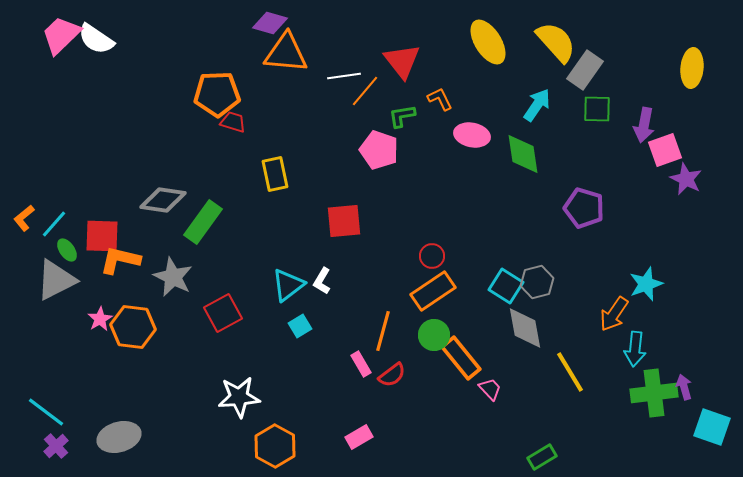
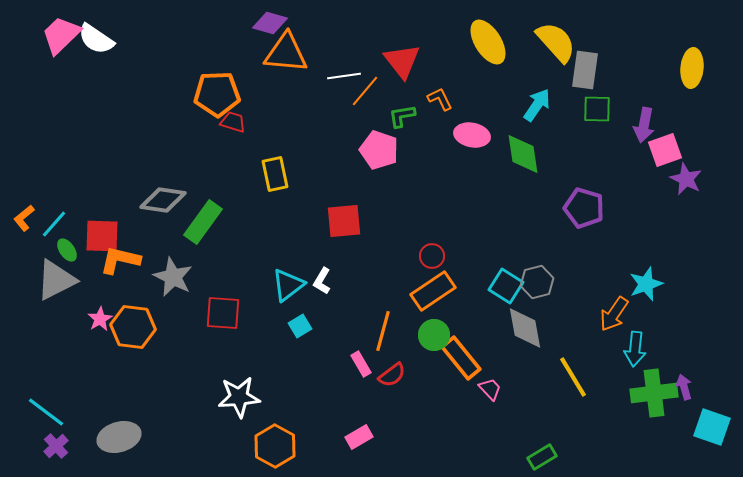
gray rectangle at (585, 70): rotated 27 degrees counterclockwise
red square at (223, 313): rotated 33 degrees clockwise
yellow line at (570, 372): moved 3 px right, 5 px down
